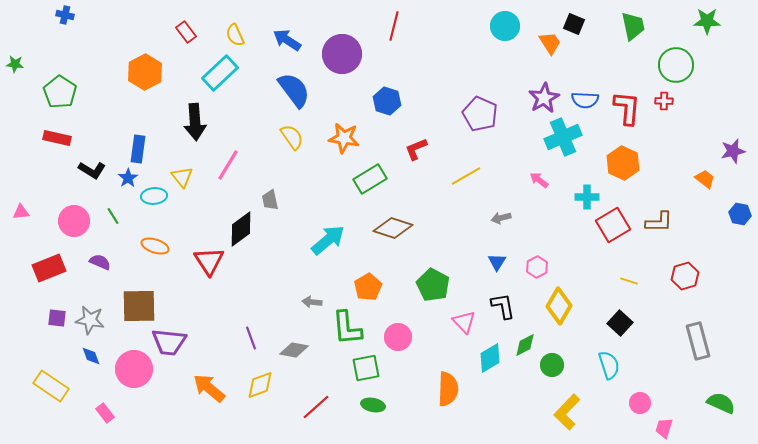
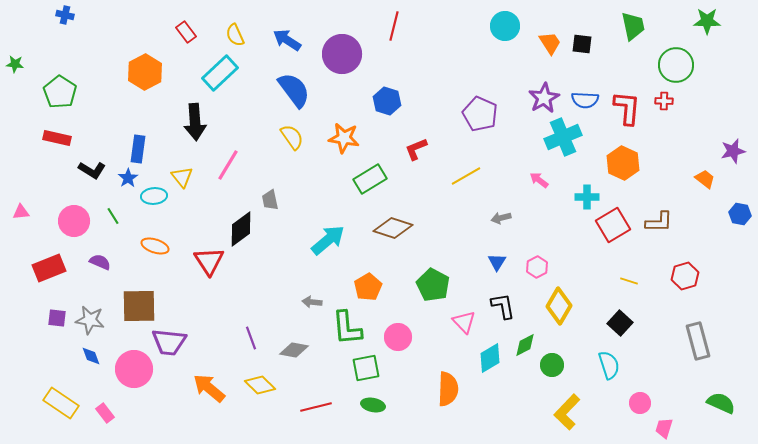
black square at (574, 24): moved 8 px right, 20 px down; rotated 15 degrees counterclockwise
yellow diamond at (260, 385): rotated 64 degrees clockwise
yellow rectangle at (51, 386): moved 10 px right, 17 px down
red line at (316, 407): rotated 28 degrees clockwise
